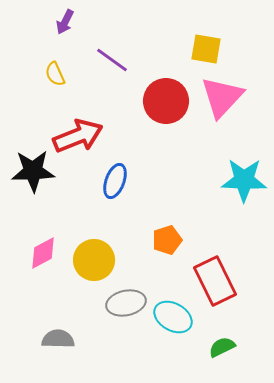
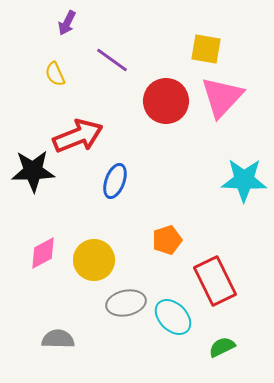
purple arrow: moved 2 px right, 1 px down
cyan ellipse: rotated 15 degrees clockwise
